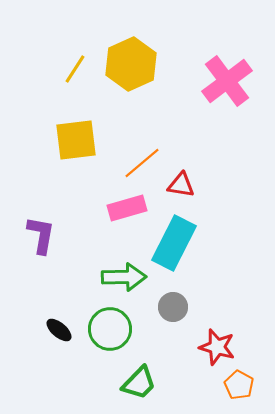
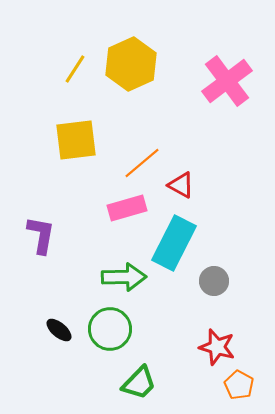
red triangle: rotated 20 degrees clockwise
gray circle: moved 41 px right, 26 px up
